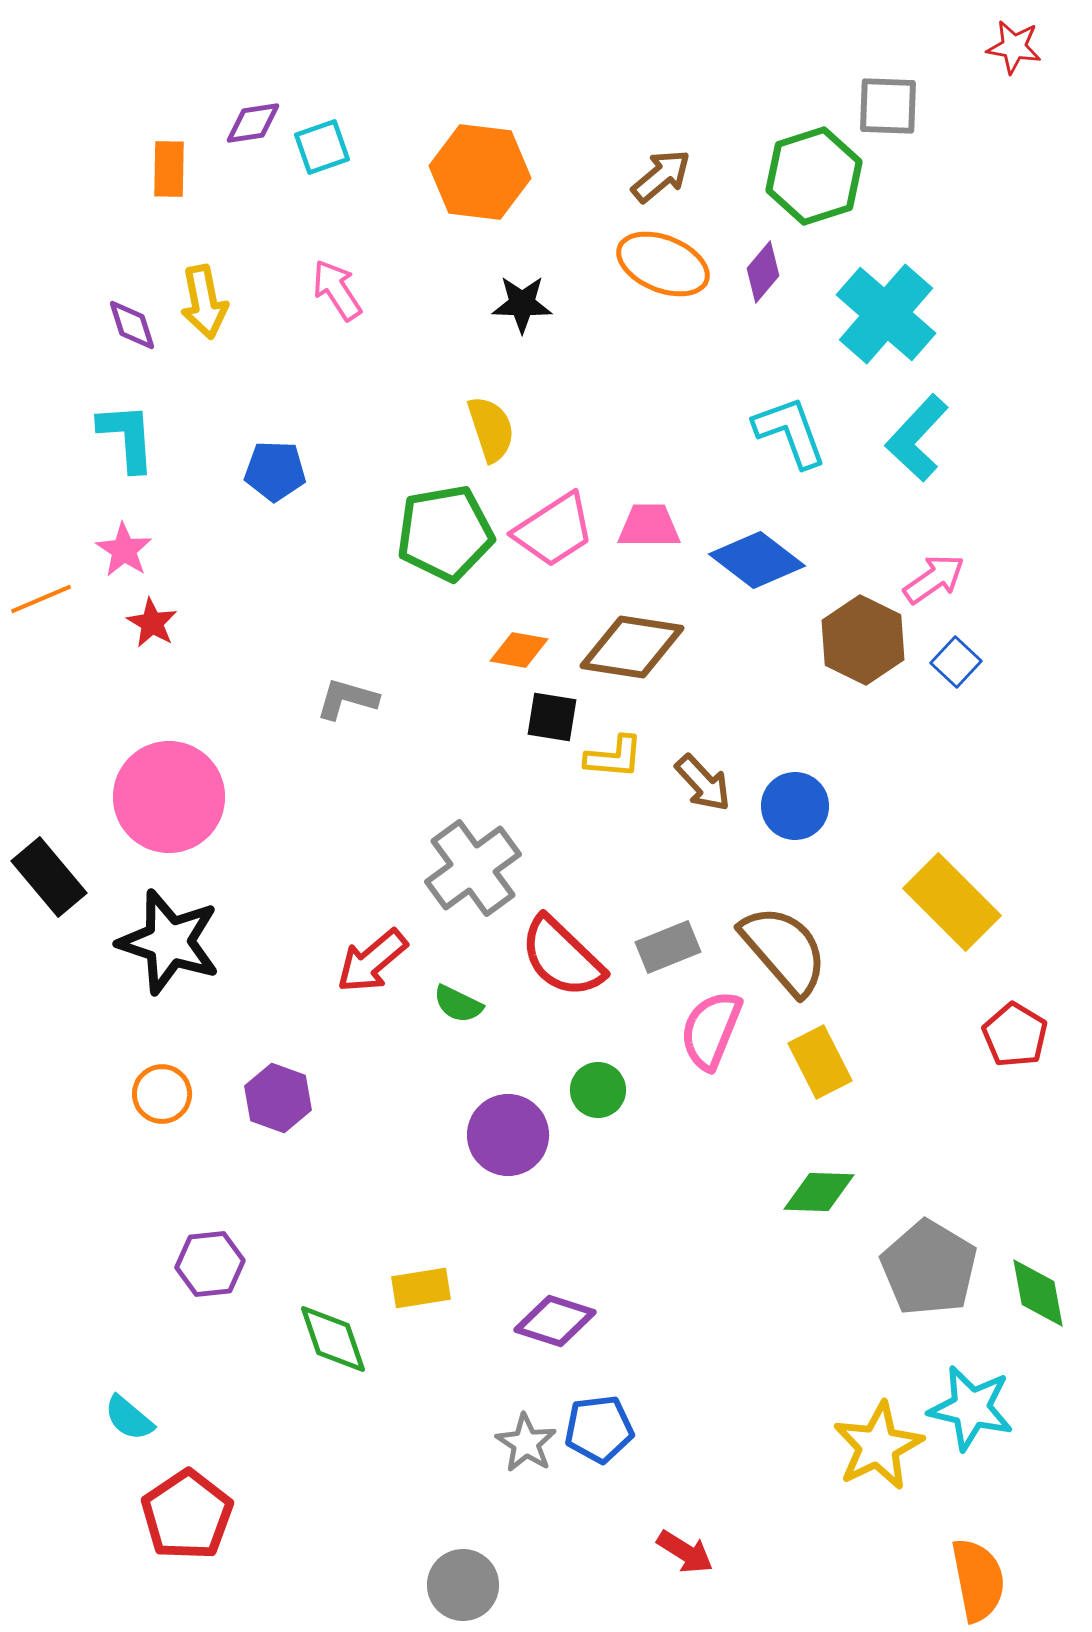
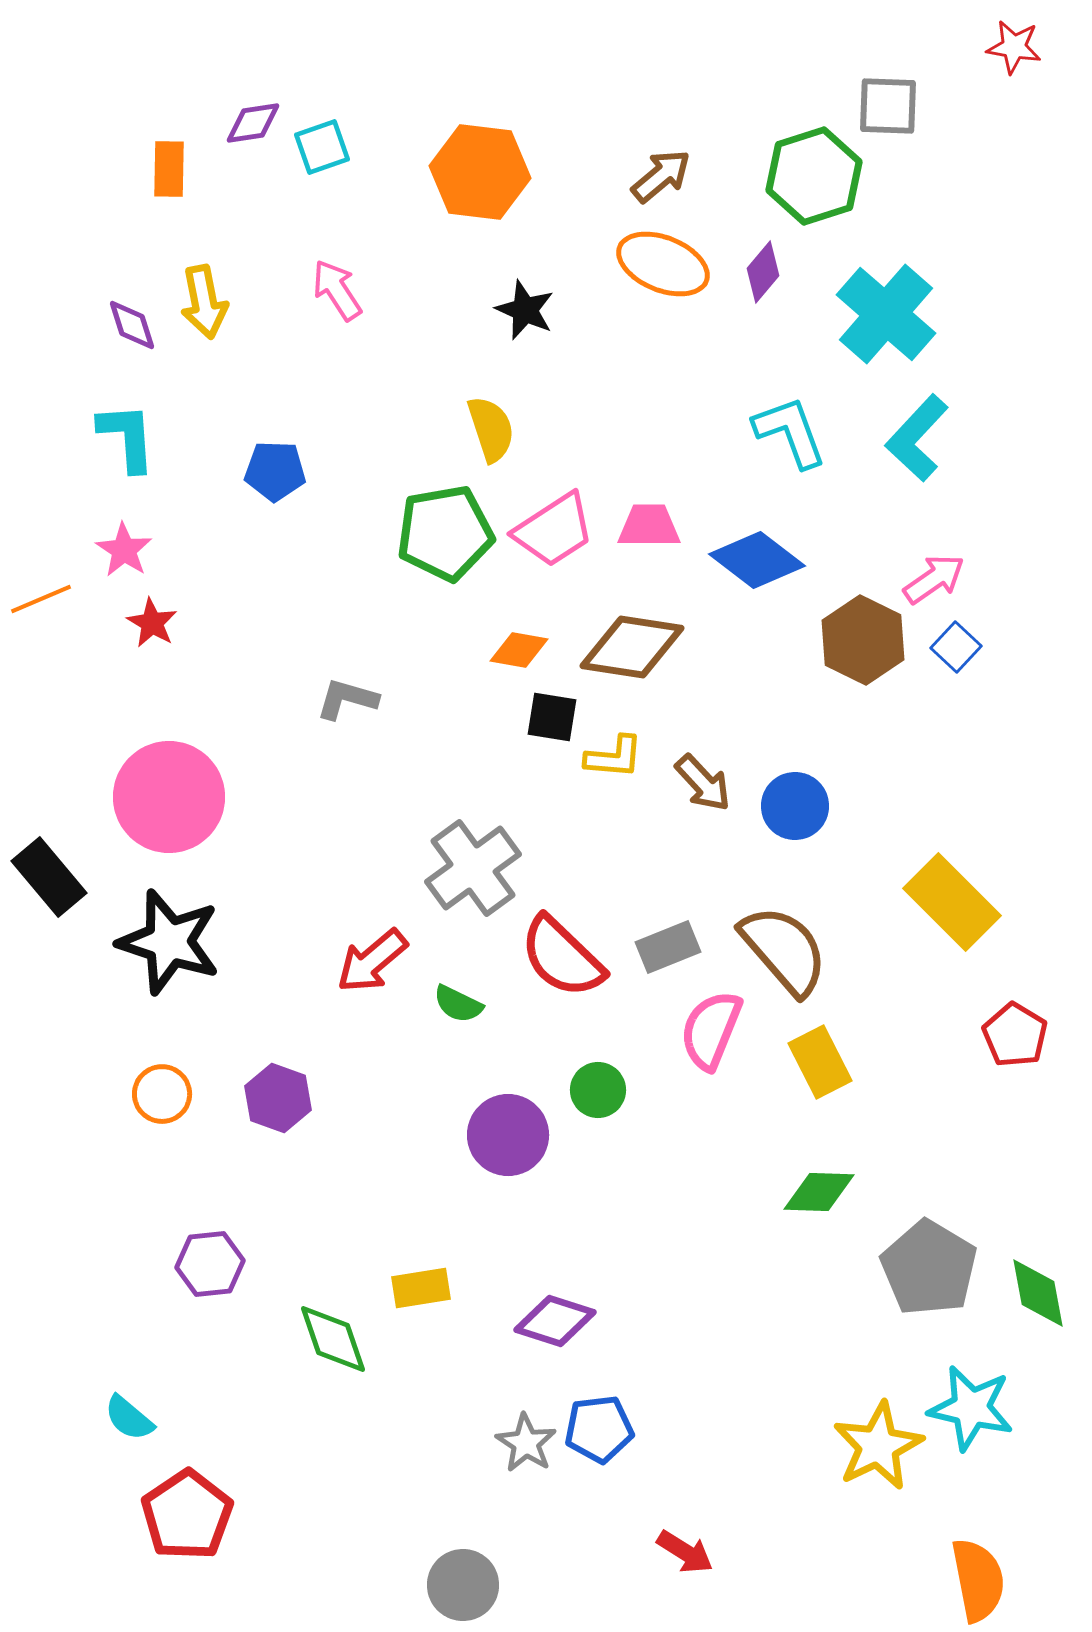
black star at (522, 304): moved 3 px right, 6 px down; rotated 22 degrees clockwise
blue square at (956, 662): moved 15 px up
